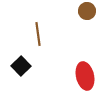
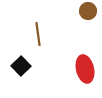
brown circle: moved 1 px right
red ellipse: moved 7 px up
